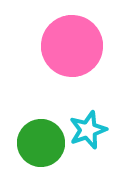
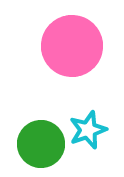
green circle: moved 1 px down
